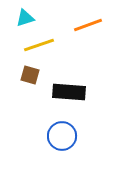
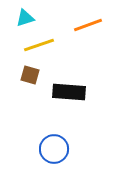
blue circle: moved 8 px left, 13 px down
